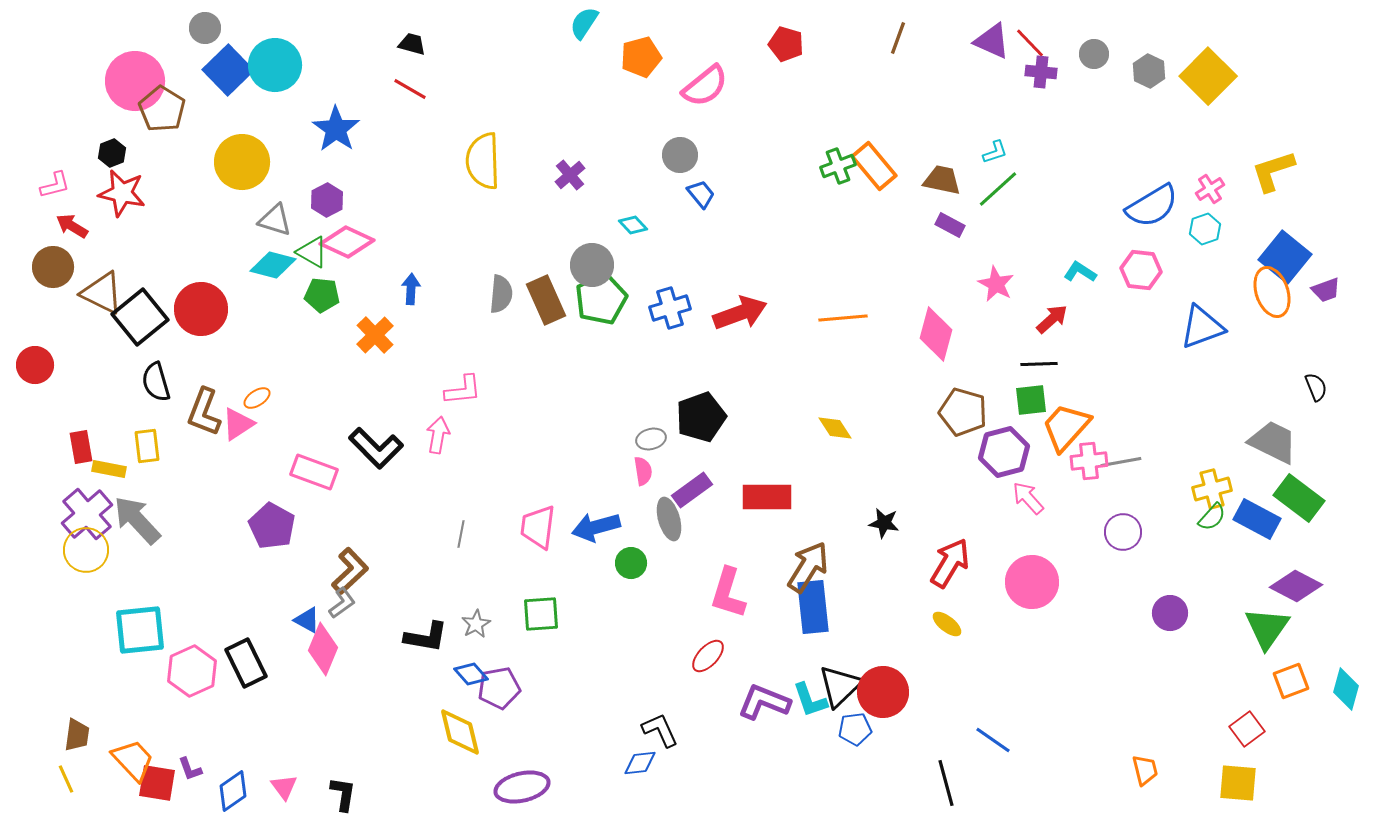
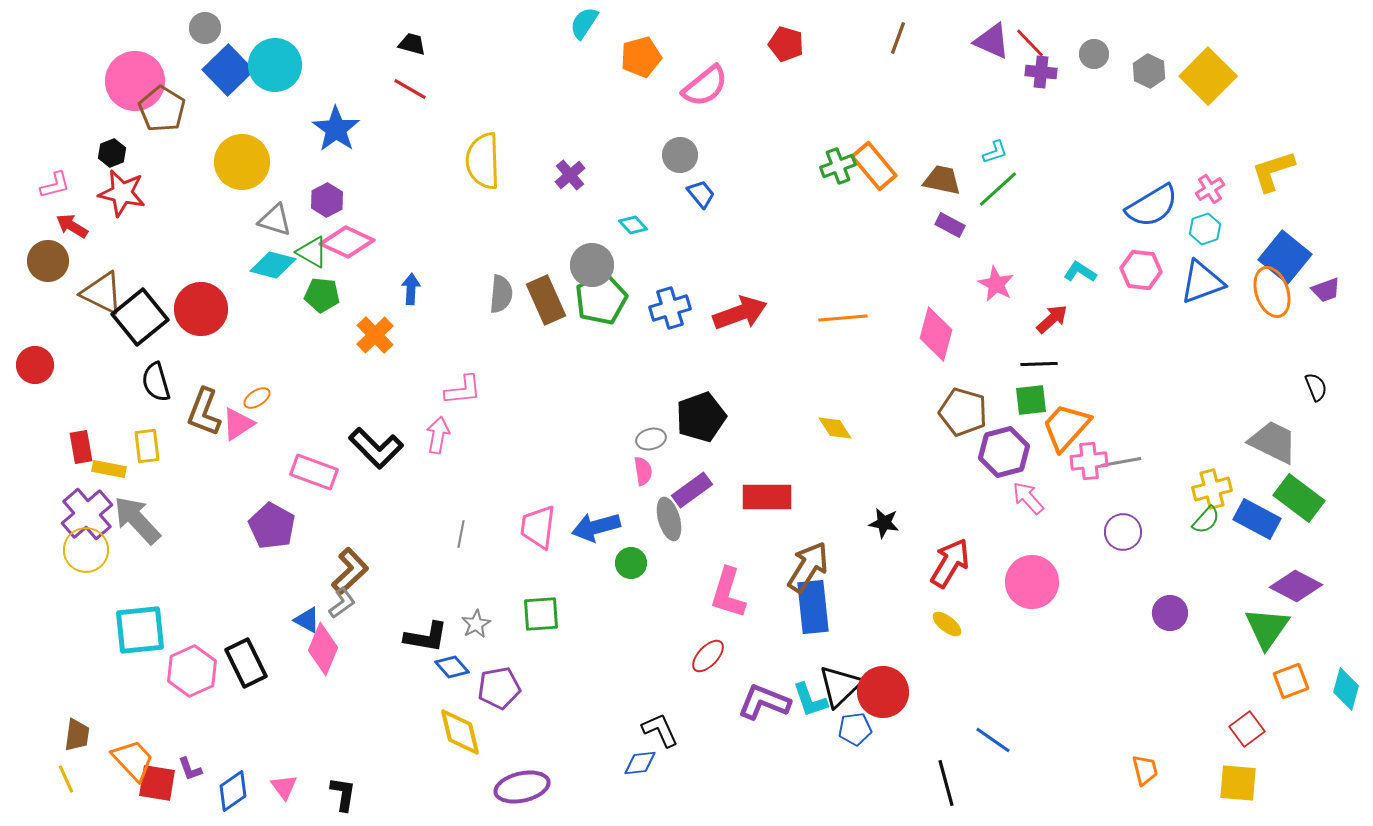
brown circle at (53, 267): moved 5 px left, 6 px up
blue triangle at (1202, 327): moved 45 px up
green semicircle at (1212, 517): moved 6 px left, 3 px down
blue diamond at (471, 674): moved 19 px left, 7 px up
